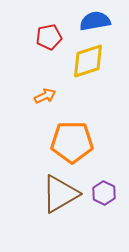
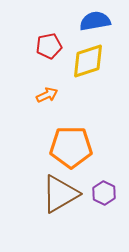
red pentagon: moved 9 px down
orange arrow: moved 2 px right, 1 px up
orange pentagon: moved 1 px left, 5 px down
